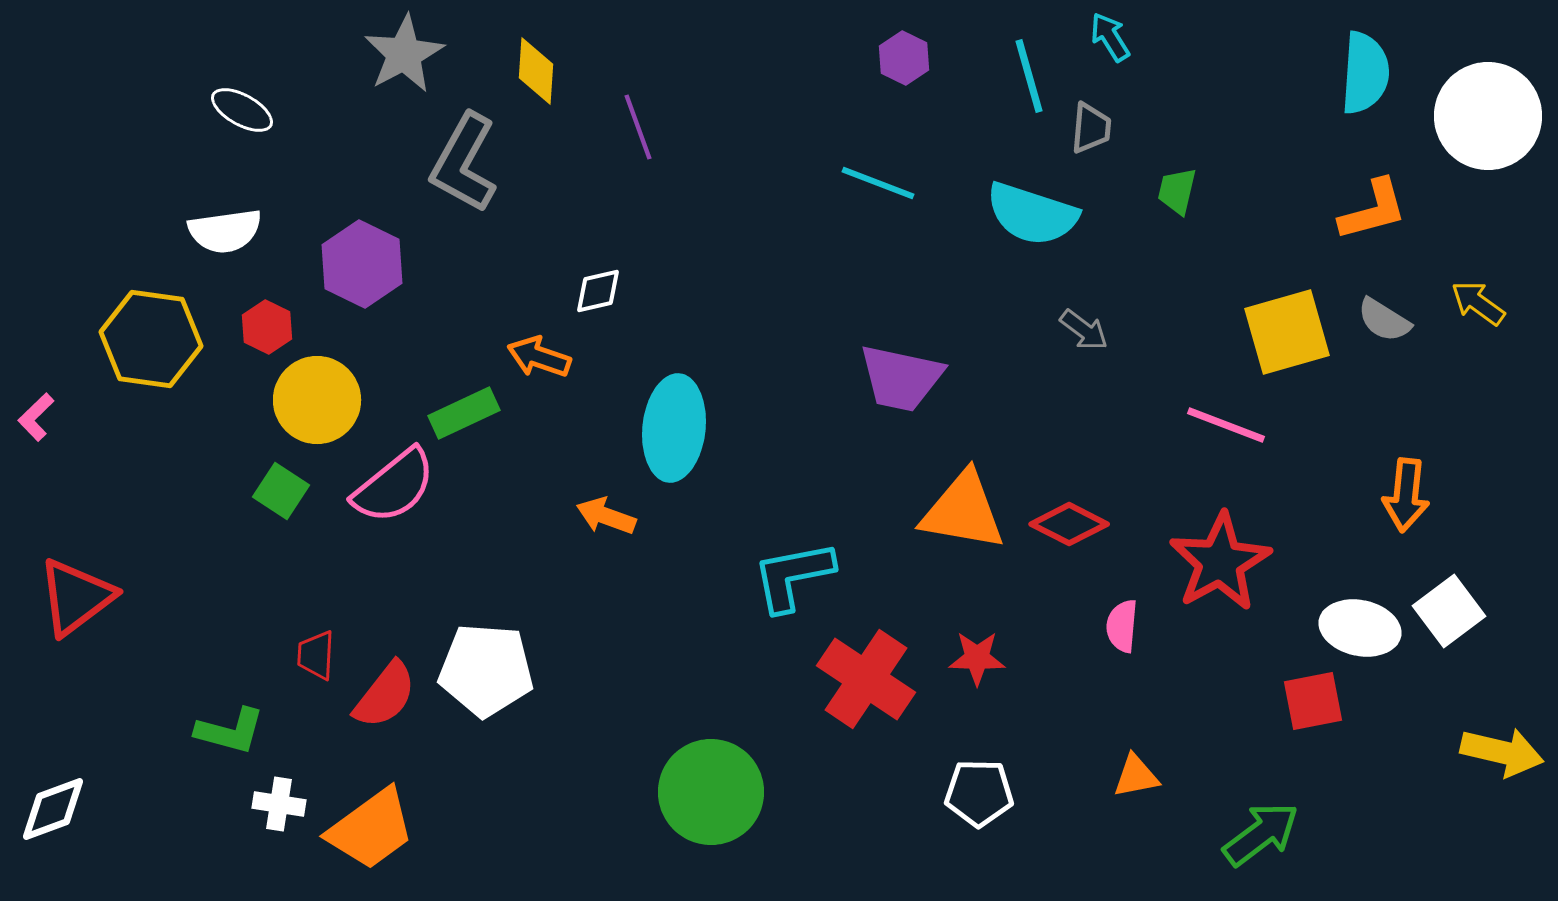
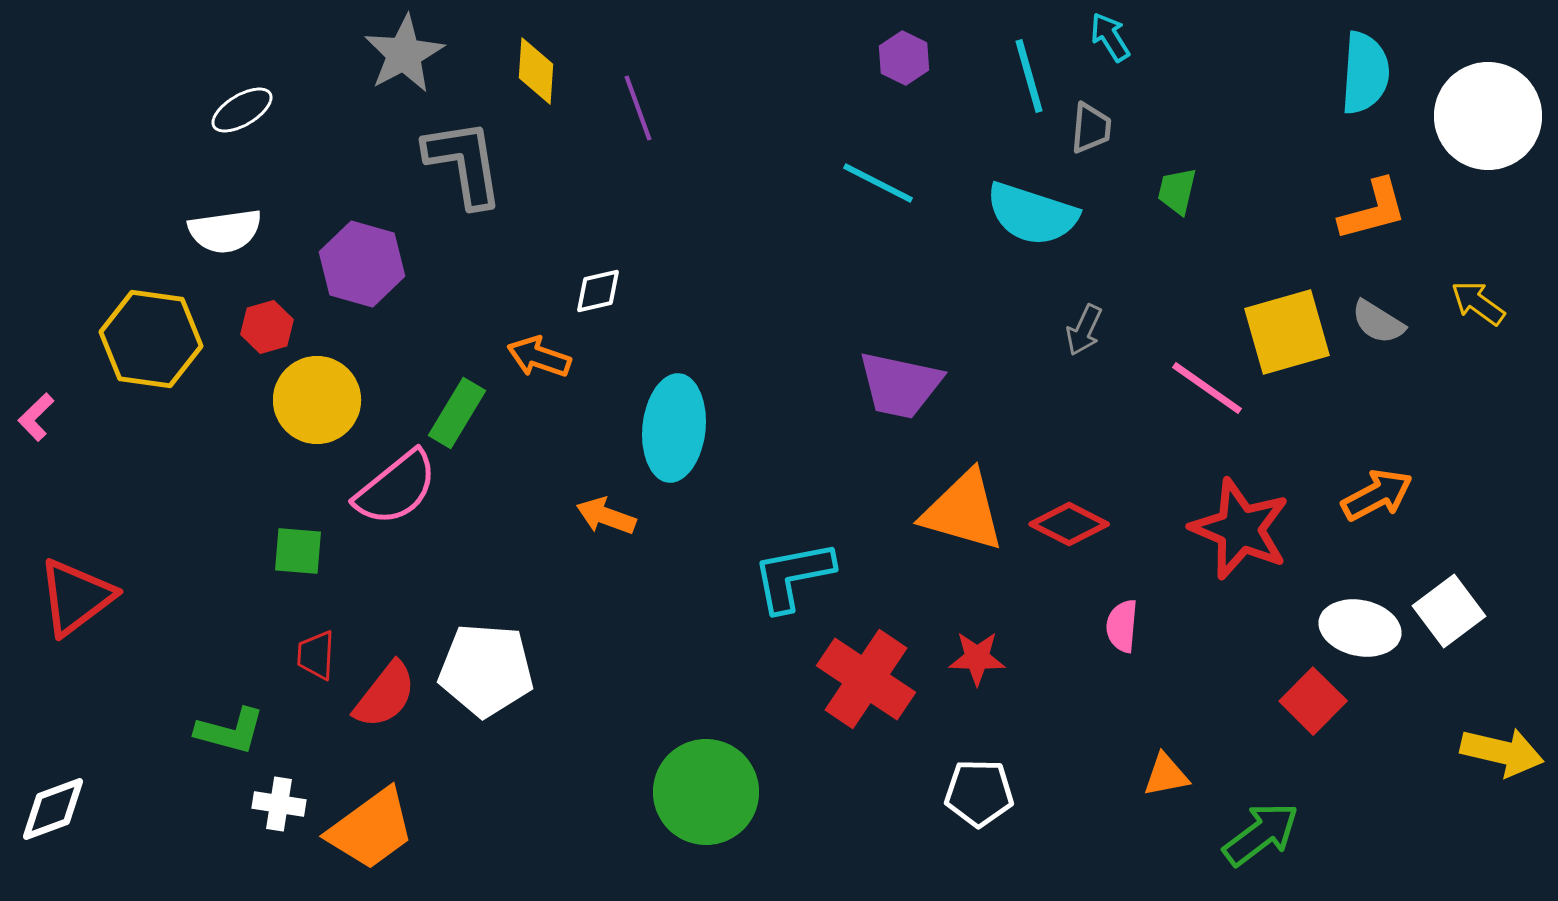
white ellipse at (242, 110): rotated 60 degrees counterclockwise
purple line at (638, 127): moved 19 px up
gray L-shape at (464, 163): rotated 142 degrees clockwise
cyan line at (878, 183): rotated 6 degrees clockwise
purple hexagon at (362, 264): rotated 10 degrees counterclockwise
gray semicircle at (1384, 320): moved 6 px left, 2 px down
red hexagon at (267, 327): rotated 18 degrees clockwise
gray arrow at (1084, 330): rotated 78 degrees clockwise
purple trapezoid at (901, 378): moved 1 px left, 7 px down
green rectangle at (464, 413): moved 7 px left; rotated 34 degrees counterclockwise
pink line at (1226, 425): moved 19 px left, 37 px up; rotated 14 degrees clockwise
pink semicircle at (394, 486): moved 2 px right, 2 px down
green square at (281, 491): moved 17 px right, 60 px down; rotated 28 degrees counterclockwise
orange arrow at (1406, 495): moved 29 px left; rotated 124 degrees counterclockwise
orange triangle at (963, 511): rotated 6 degrees clockwise
red star at (1220, 562): moved 20 px right, 33 px up; rotated 20 degrees counterclockwise
red square at (1313, 701): rotated 34 degrees counterclockwise
orange triangle at (1136, 776): moved 30 px right, 1 px up
green circle at (711, 792): moved 5 px left
